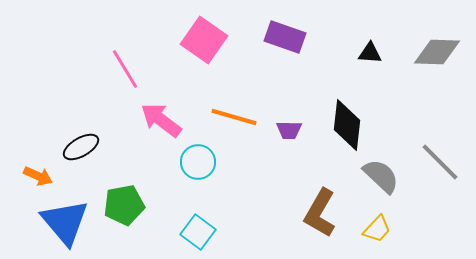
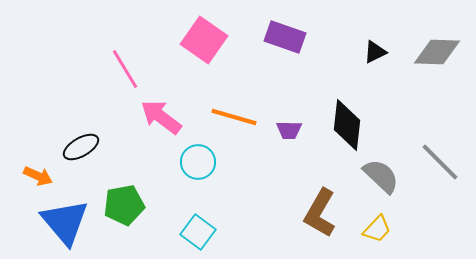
black triangle: moved 5 px right, 1 px up; rotated 30 degrees counterclockwise
pink arrow: moved 3 px up
